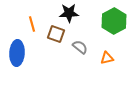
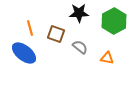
black star: moved 10 px right
orange line: moved 2 px left, 4 px down
blue ellipse: moved 7 px right; rotated 55 degrees counterclockwise
orange triangle: rotated 24 degrees clockwise
